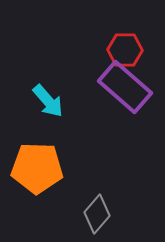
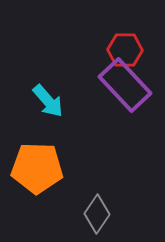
purple rectangle: moved 2 px up; rotated 6 degrees clockwise
gray diamond: rotated 6 degrees counterclockwise
